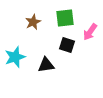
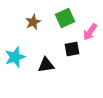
green square: rotated 18 degrees counterclockwise
black square: moved 5 px right, 4 px down; rotated 28 degrees counterclockwise
